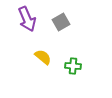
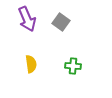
gray square: rotated 24 degrees counterclockwise
yellow semicircle: moved 12 px left, 7 px down; rotated 42 degrees clockwise
